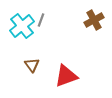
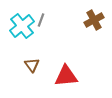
red triangle: rotated 15 degrees clockwise
